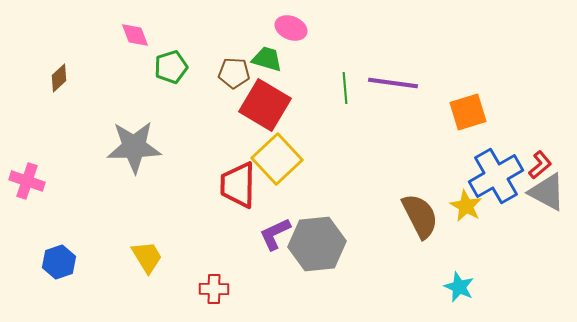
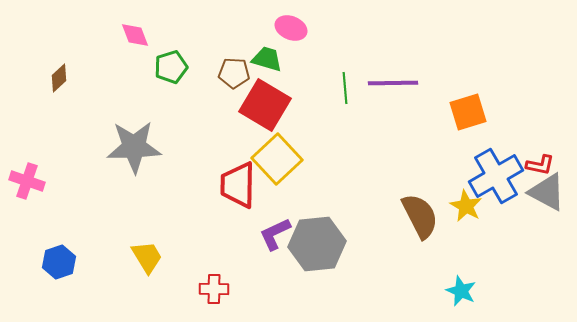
purple line: rotated 9 degrees counterclockwise
red L-shape: rotated 52 degrees clockwise
cyan star: moved 2 px right, 4 px down
